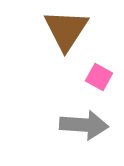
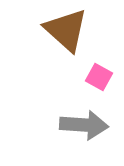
brown triangle: rotated 21 degrees counterclockwise
